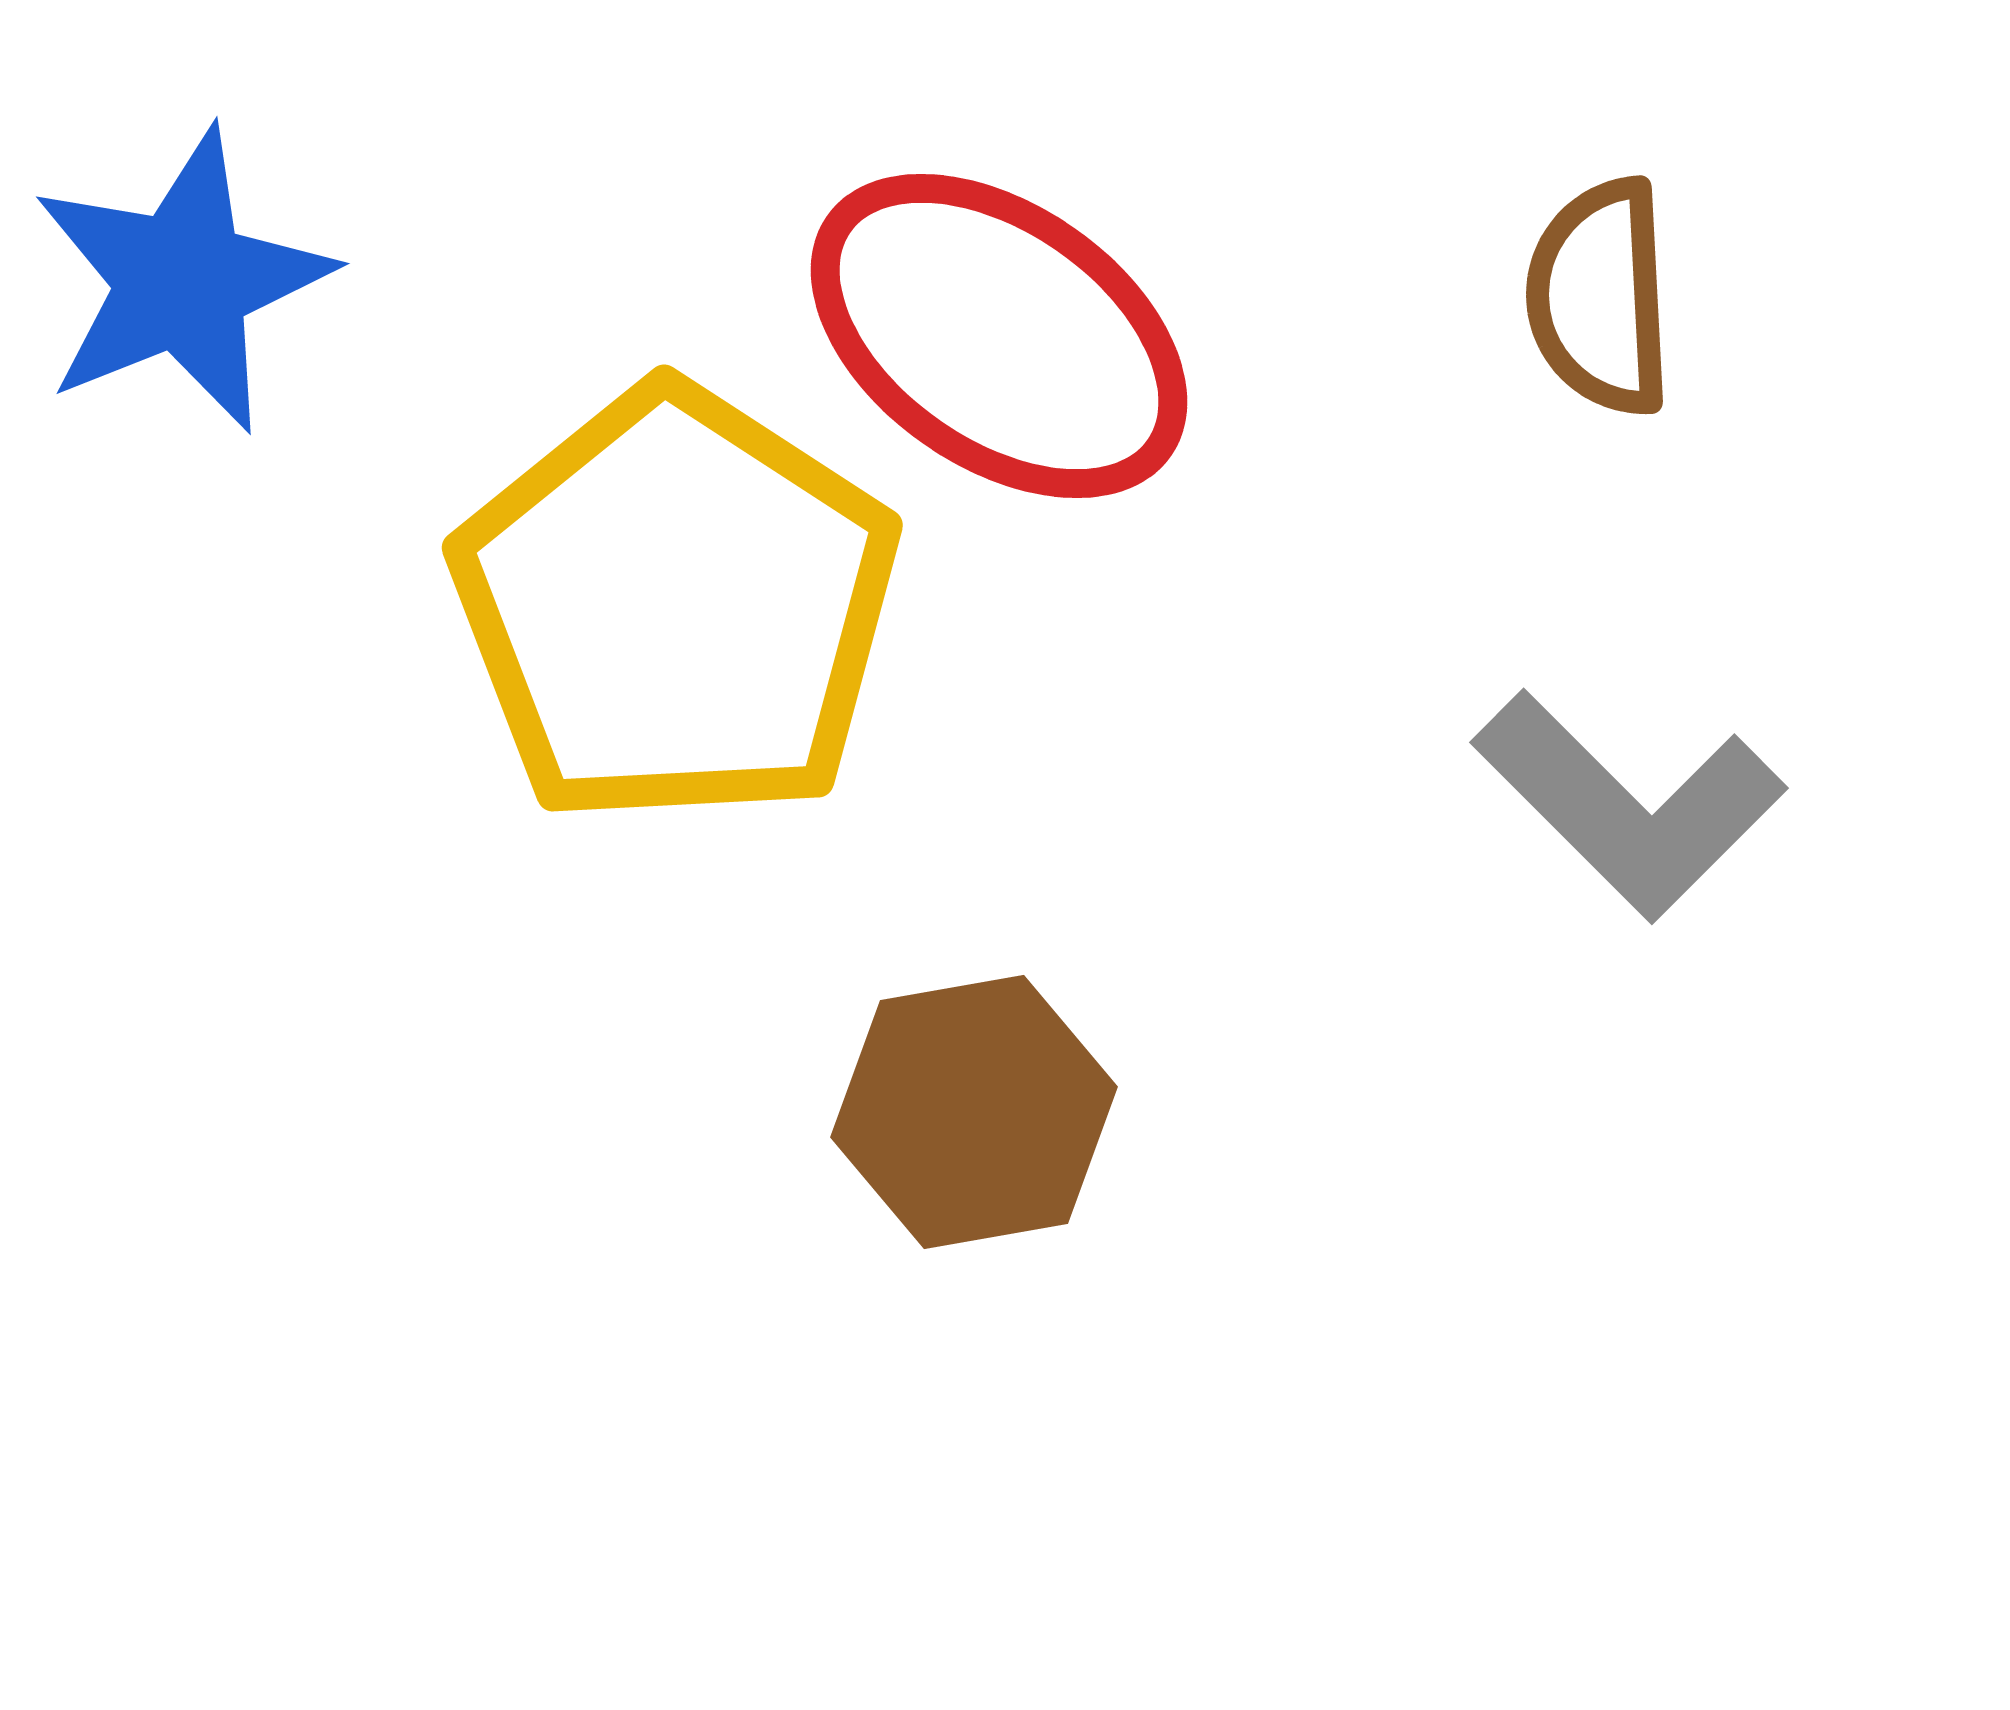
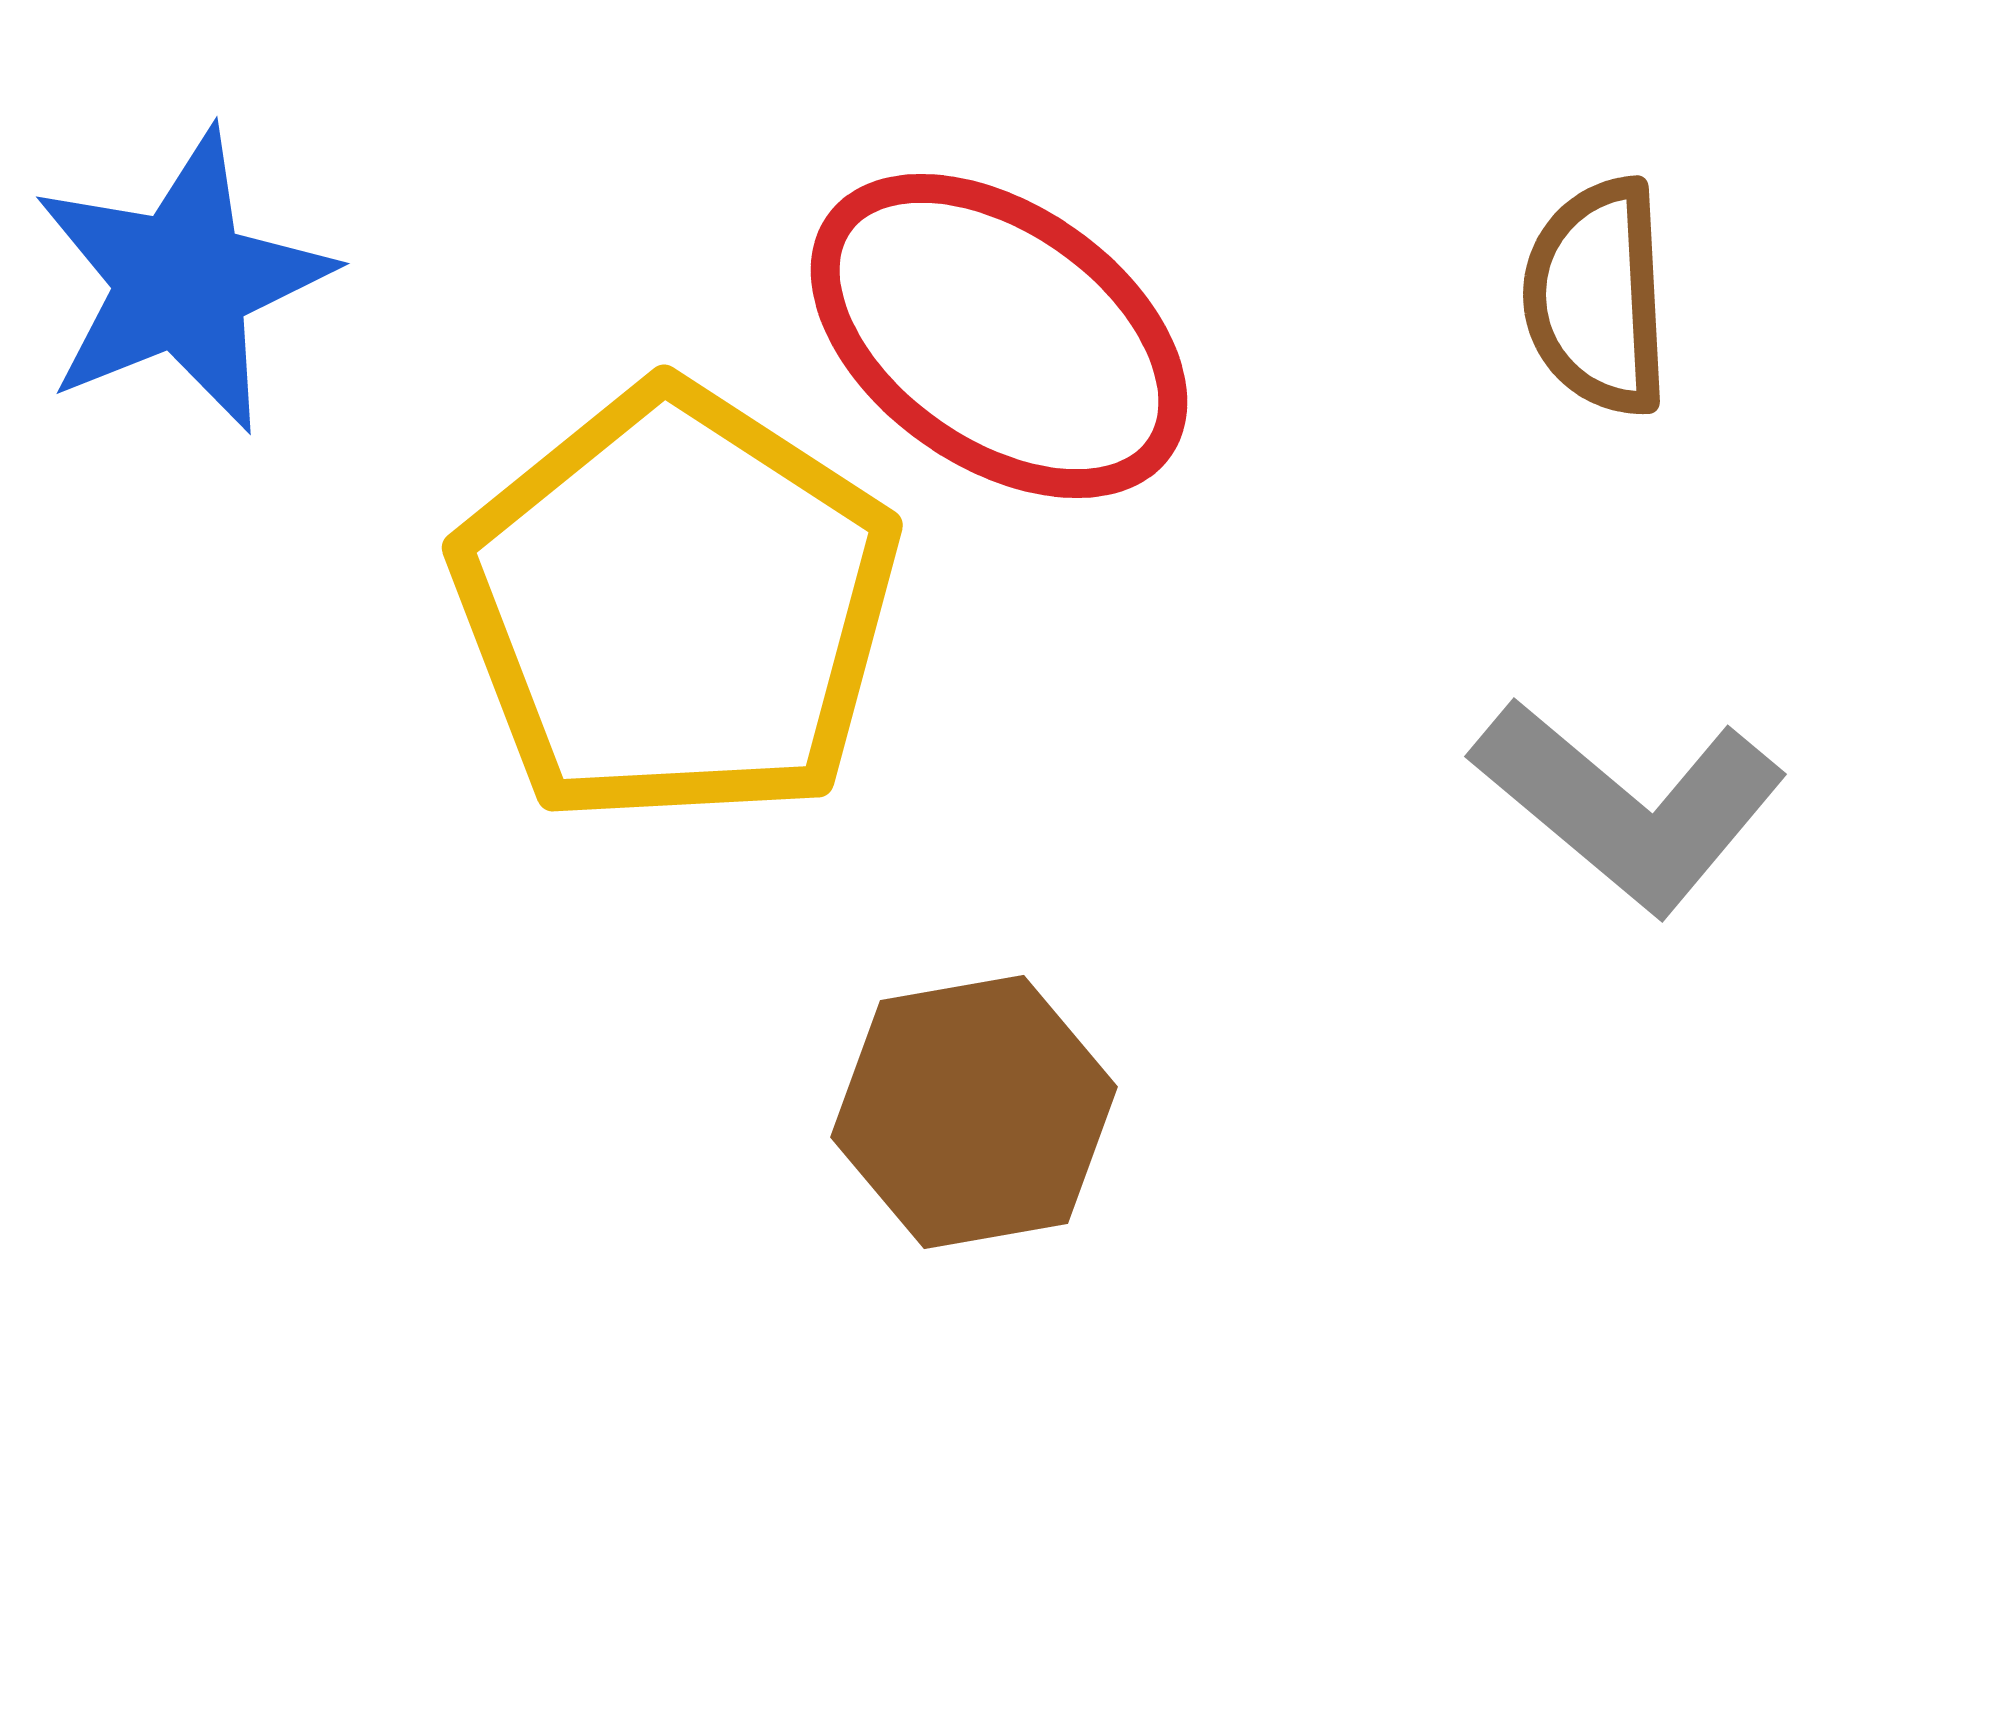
brown semicircle: moved 3 px left
gray L-shape: rotated 5 degrees counterclockwise
